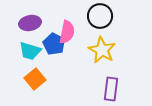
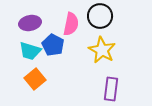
pink semicircle: moved 4 px right, 8 px up
blue pentagon: moved 1 px left, 1 px down
